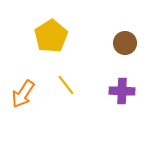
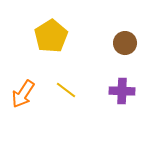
yellow line: moved 5 px down; rotated 15 degrees counterclockwise
